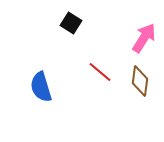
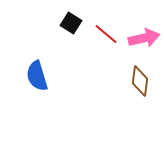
pink arrow: rotated 44 degrees clockwise
red line: moved 6 px right, 38 px up
blue semicircle: moved 4 px left, 11 px up
